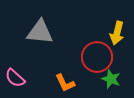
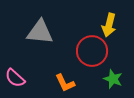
yellow arrow: moved 8 px left, 8 px up
red circle: moved 5 px left, 6 px up
green star: moved 2 px right
